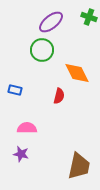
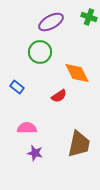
purple ellipse: rotated 10 degrees clockwise
green circle: moved 2 px left, 2 px down
blue rectangle: moved 2 px right, 3 px up; rotated 24 degrees clockwise
red semicircle: rotated 42 degrees clockwise
purple star: moved 14 px right, 1 px up
brown trapezoid: moved 22 px up
